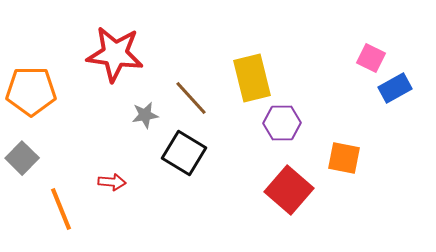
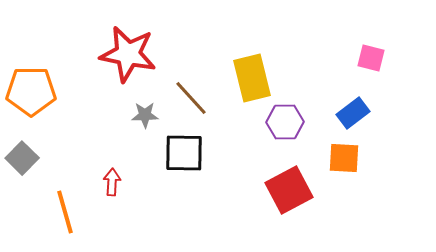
red star: moved 13 px right; rotated 4 degrees clockwise
pink square: rotated 12 degrees counterclockwise
blue rectangle: moved 42 px left, 25 px down; rotated 8 degrees counterclockwise
gray star: rotated 8 degrees clockwise
purple hexagon: moved 3 px right, 1 px up
black square: rotated 30 degrees counterclockwise
orange square: rotated 8 degrees counterclockwise
red arrow: rotated 92 degrees counterclockwise
red square: rotated 21 degrees clockwise
orange line: moved 4 px right, 3 px down; rotated 6 degrees clockwise
